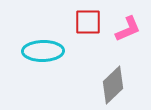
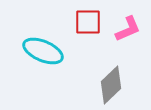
cyan ellipse: rotated 24 degrees clockwise
gray diamond: moved 2 px left
